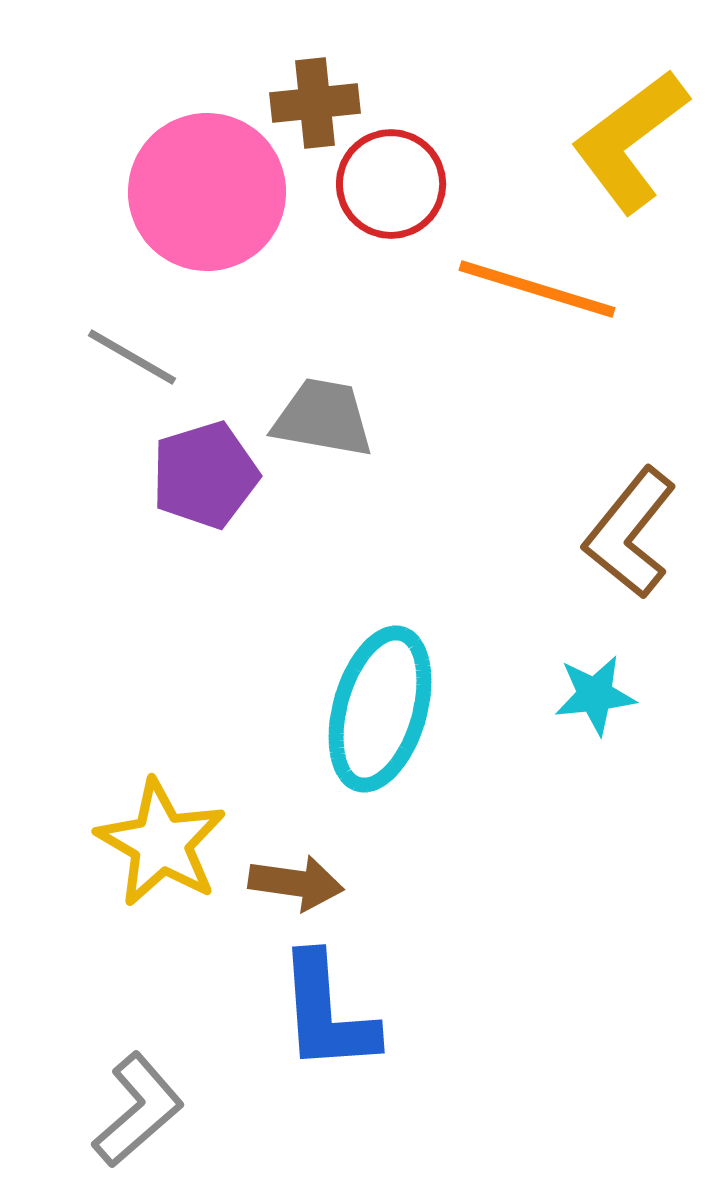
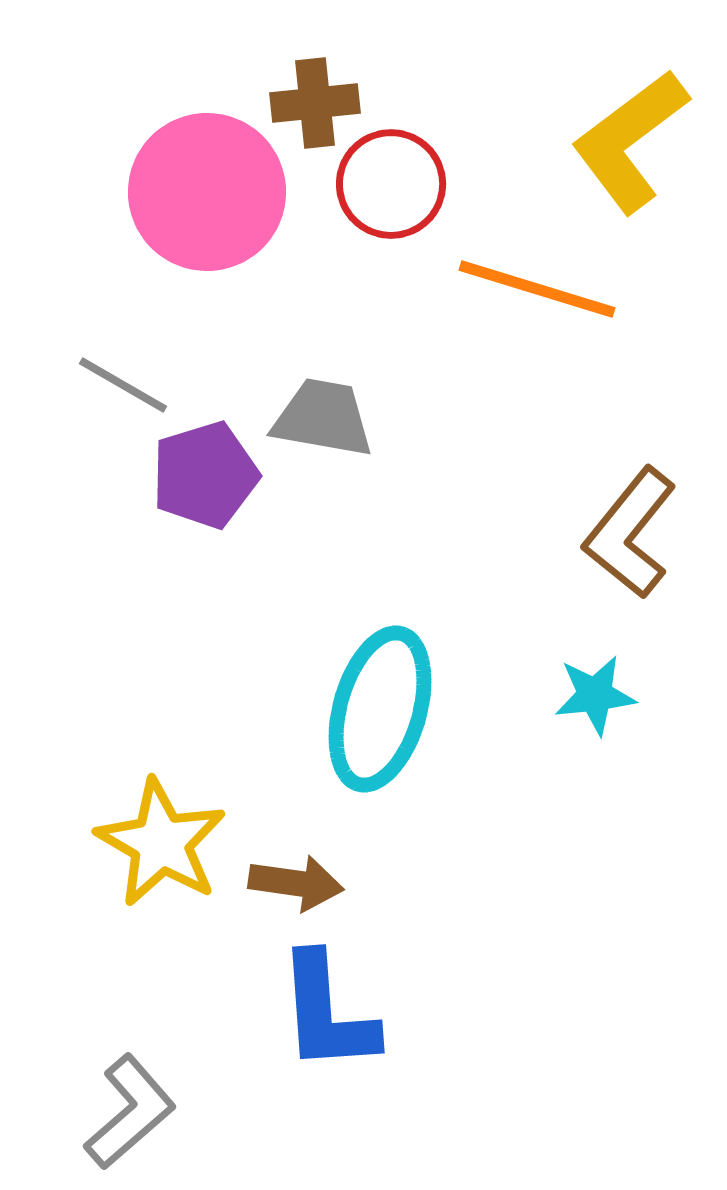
gray line: moved 9 px left, 28 px down
gray L-shape: moved 8 px left, 2 px down
